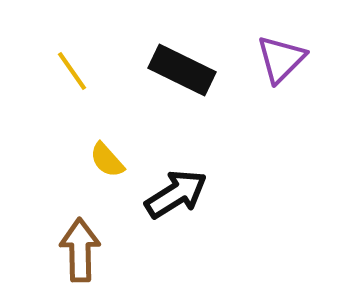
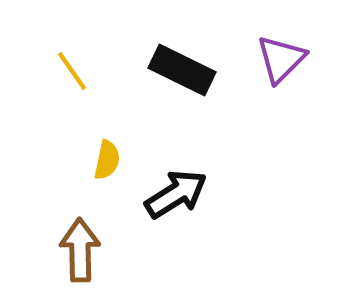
yellow semicircle: rotated 126 degrees counterclockwise
